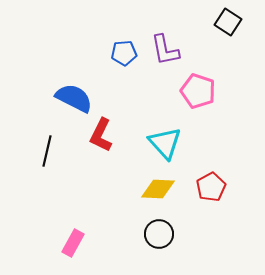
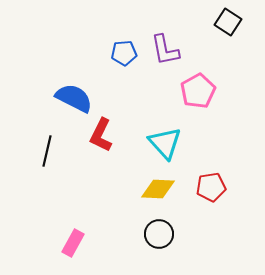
pink pentagon: rotated 24 degrees clockwise
red pentagon: rotated 20 degrees clockwise
